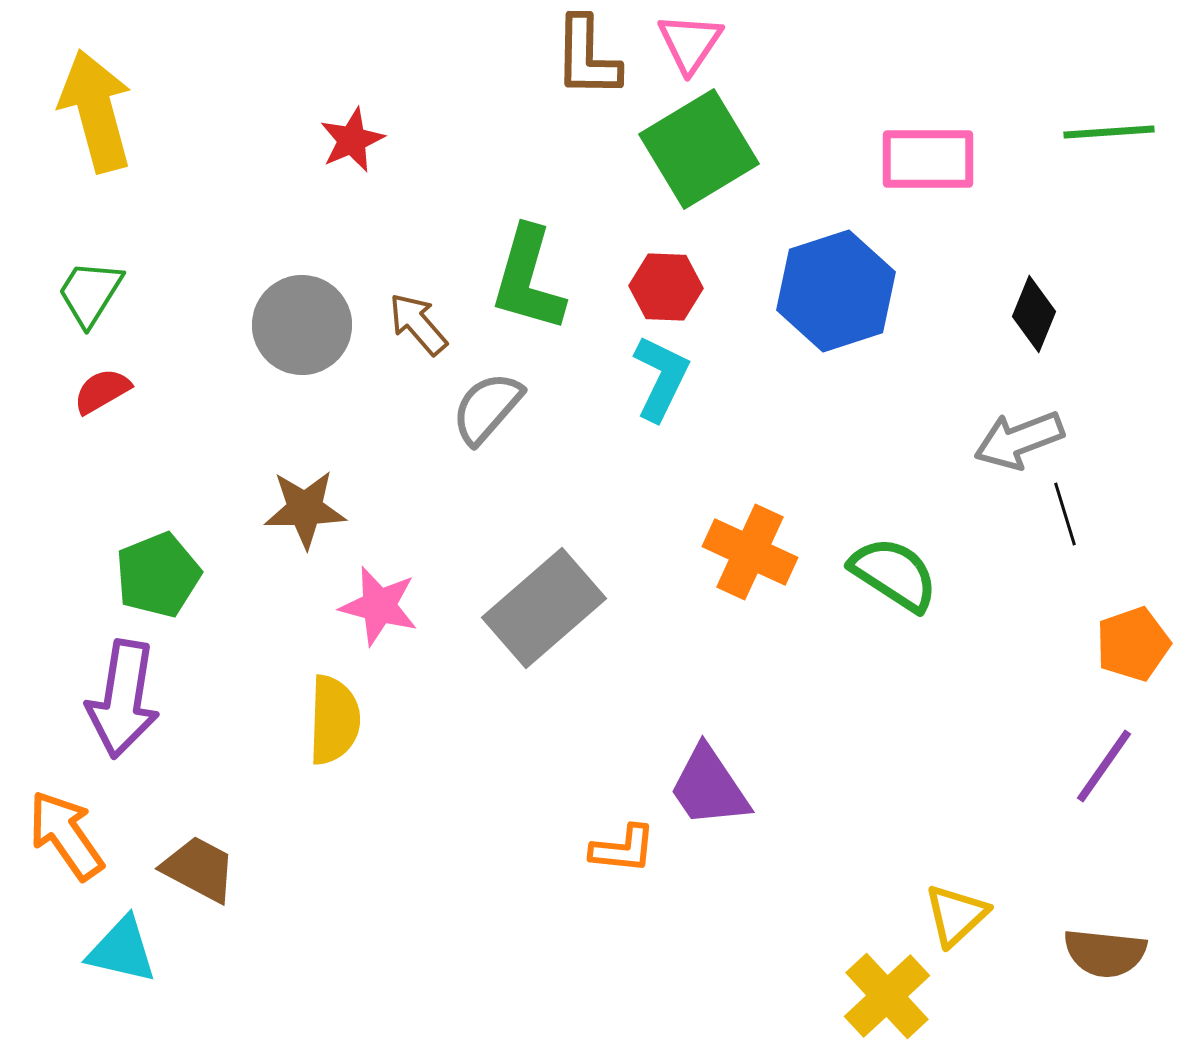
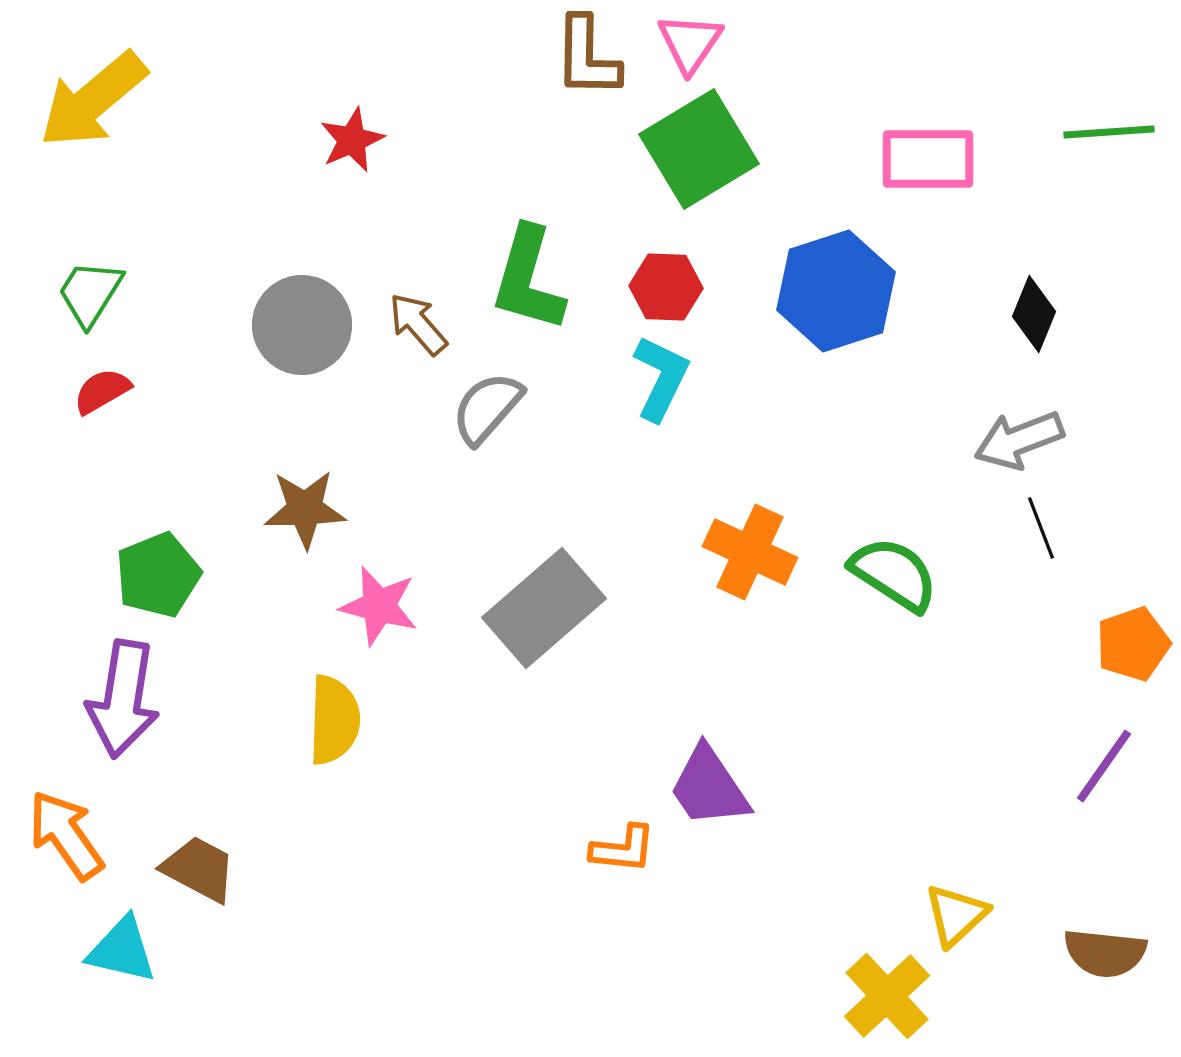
yellow arrow: moved 3 px left, 11 px up; rotated 115 degrees counterclockwise
black line: moved 24 px left, 14 px down; rotated 4 degrees counterclockwise
